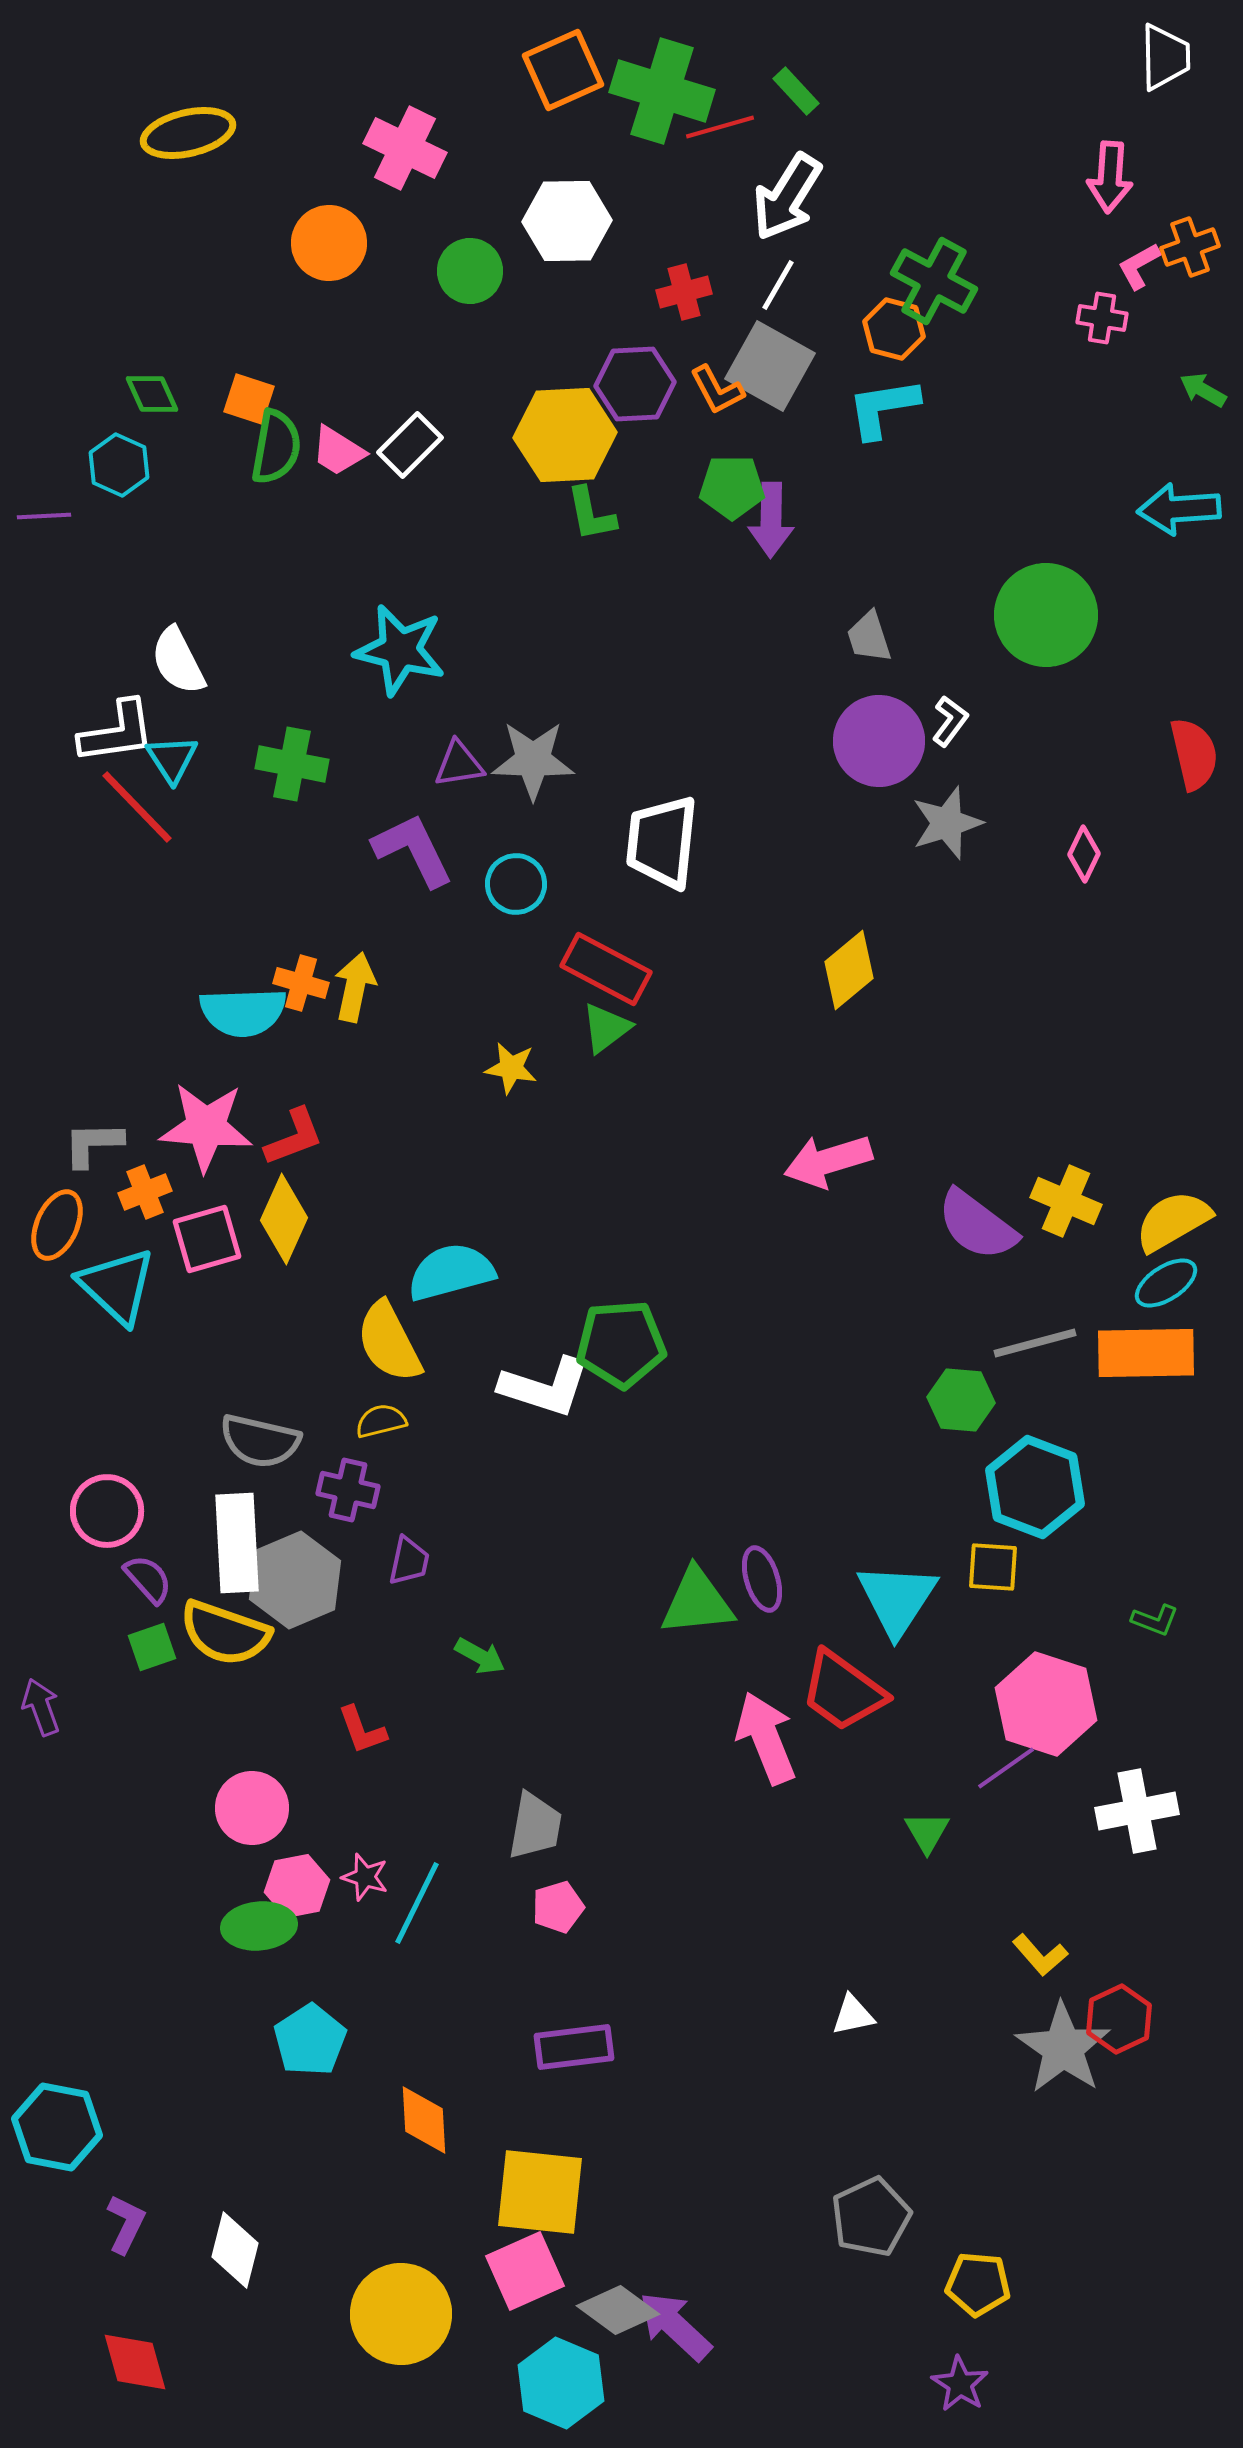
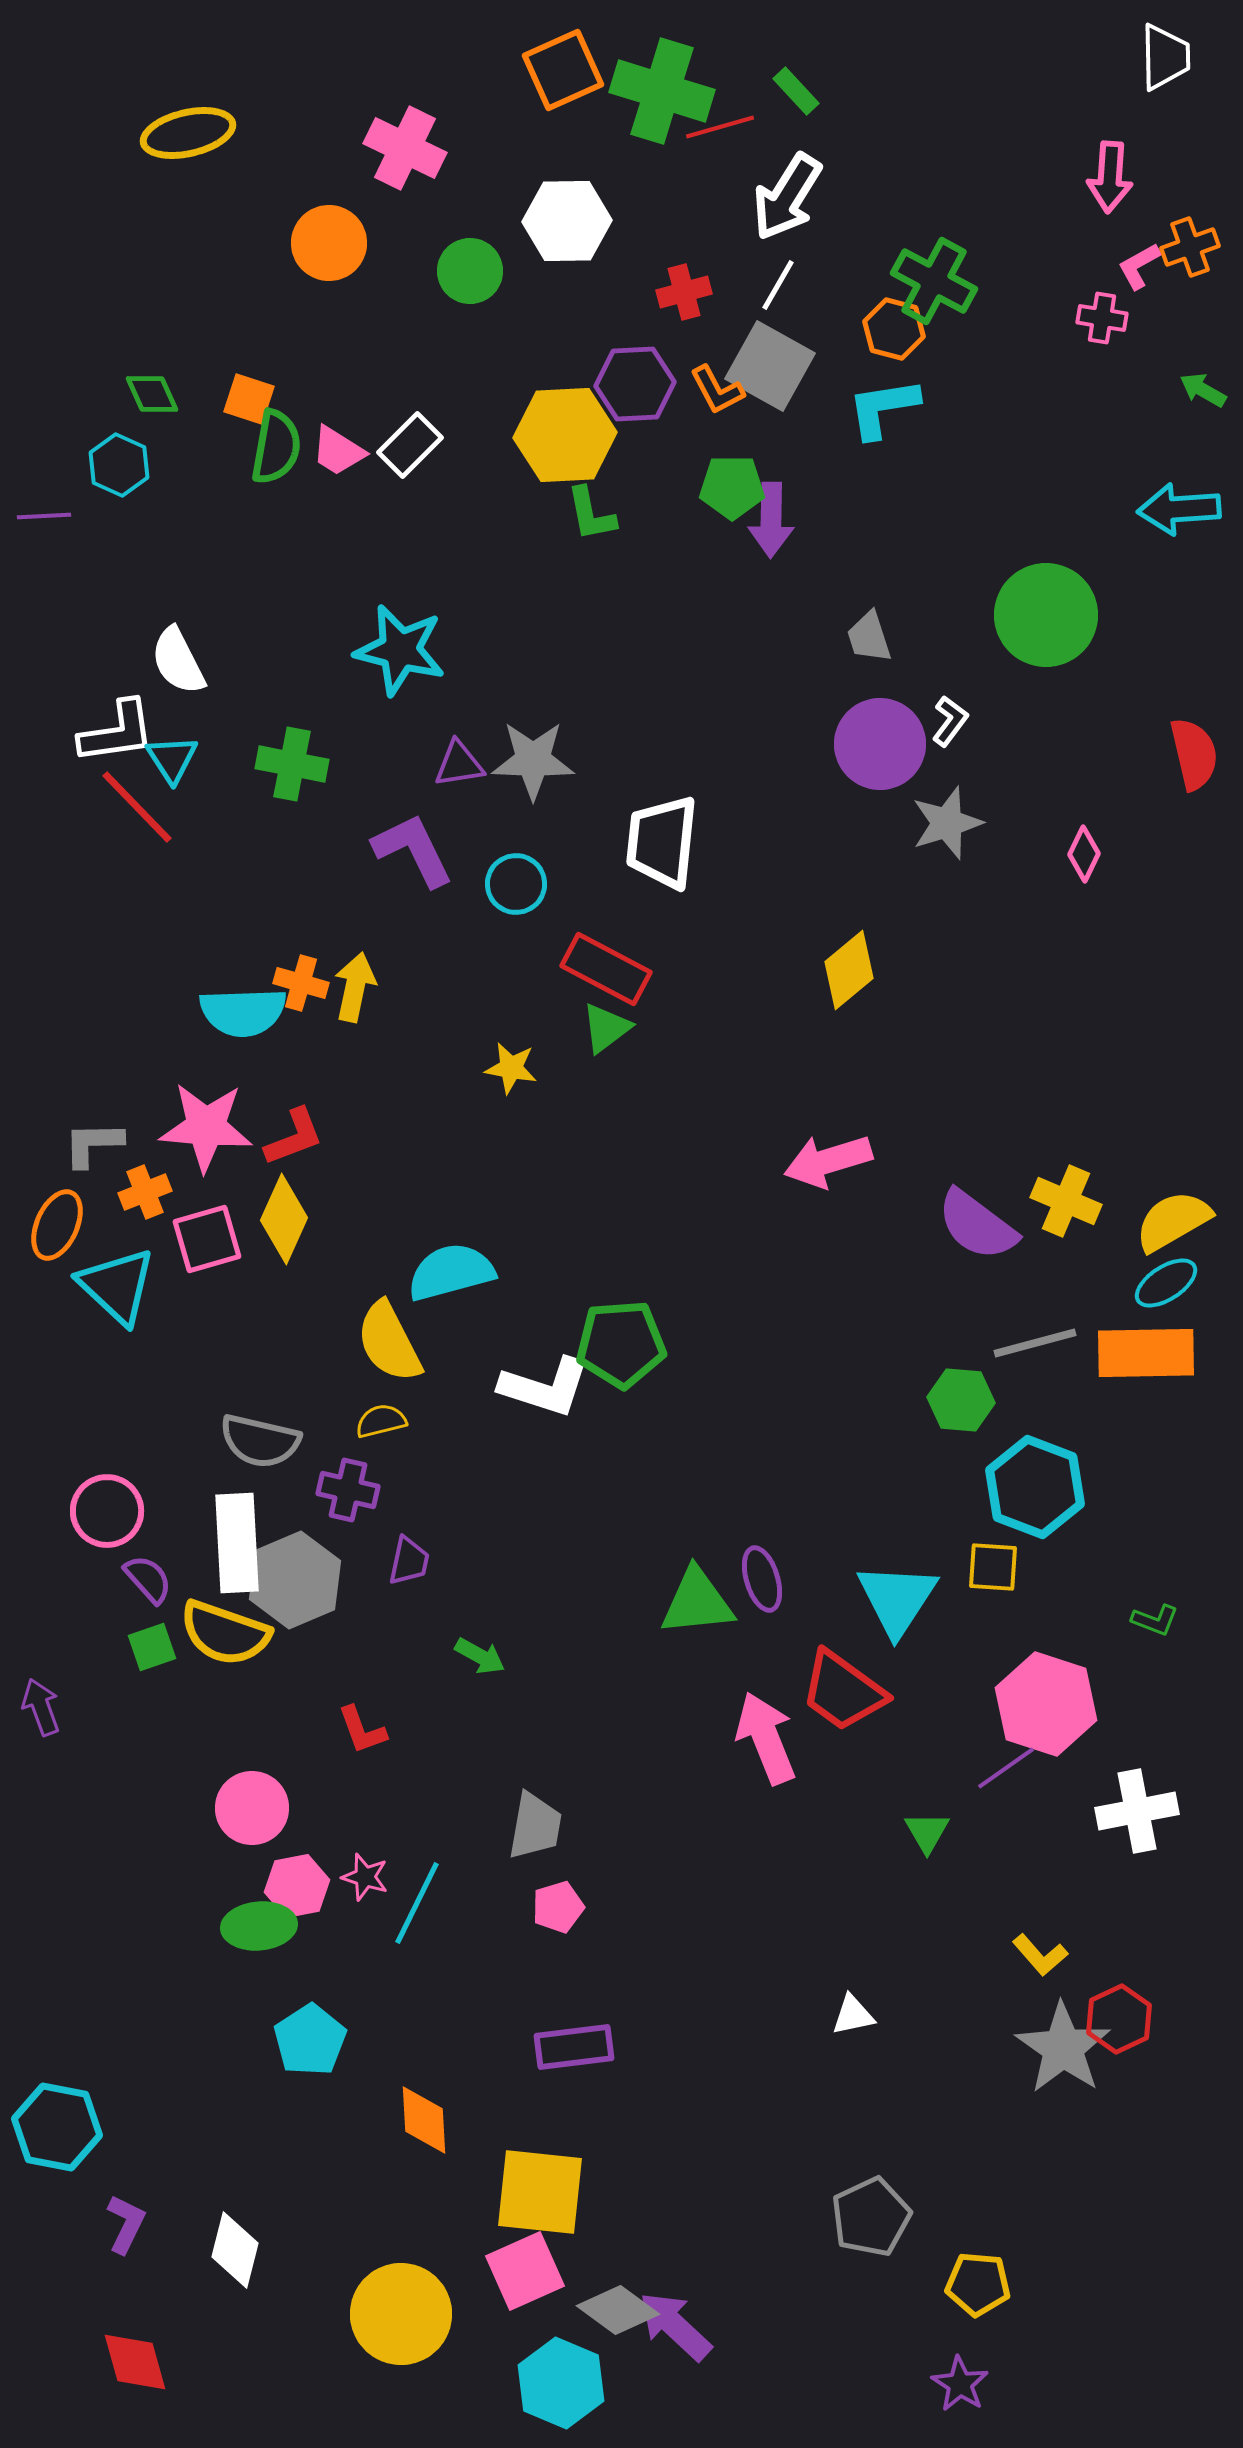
purple circle at (879, 741): moved 1 px right, 3 px down
